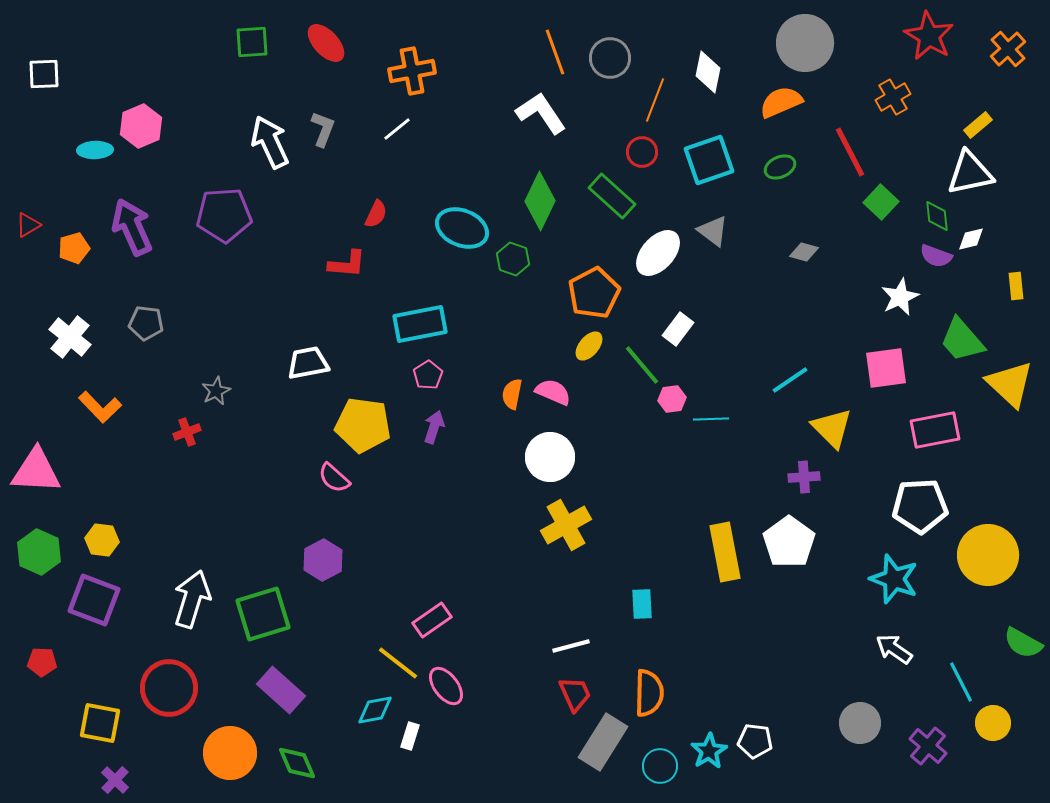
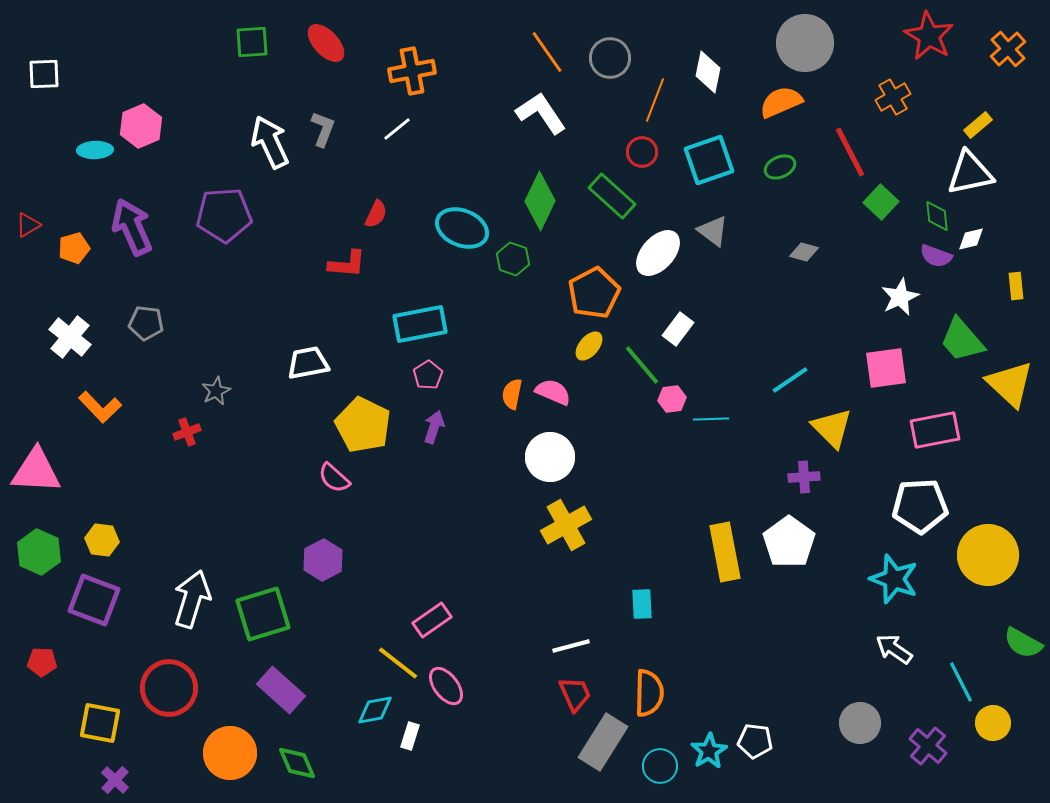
orange line at (555, 52): moved 8 px left; rotated 15 degrees counterclockwise
yellow pentagon at (363, 425): rotated 18 degrees clockwise
